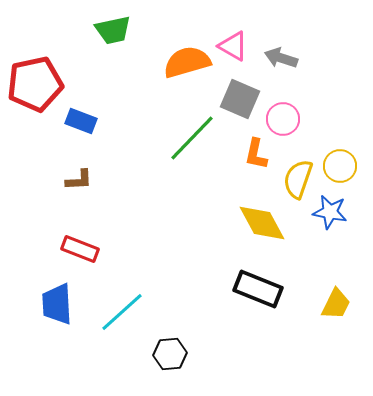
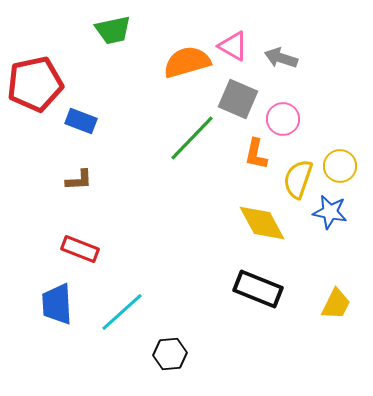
gray square: moved 2 px left
